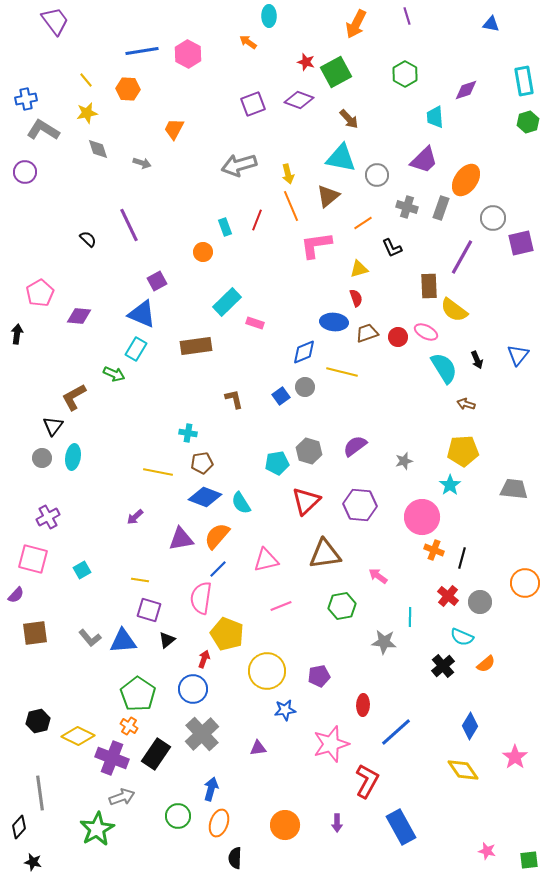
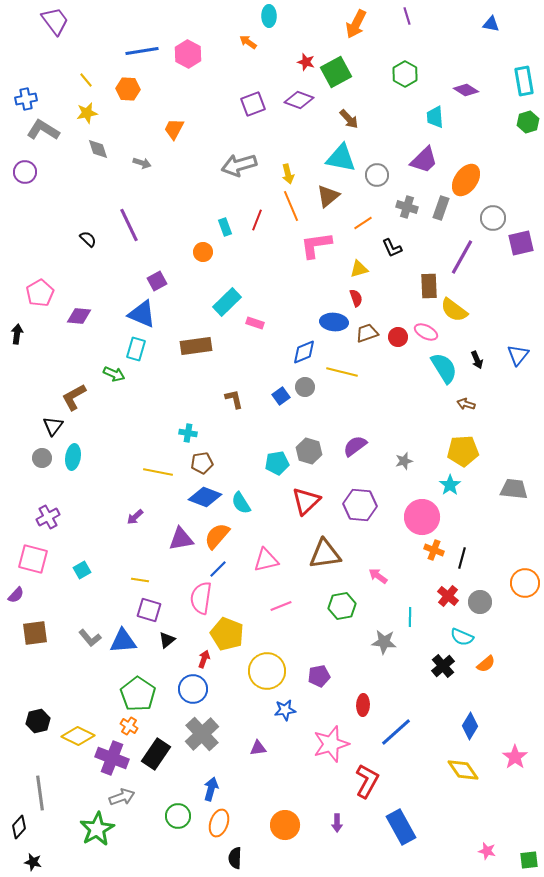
purple diamond at (466, 90): rotated 50 degrees clockwise
cyan rectangle at (136, 349): rotated 15 degrees counterclockwise
